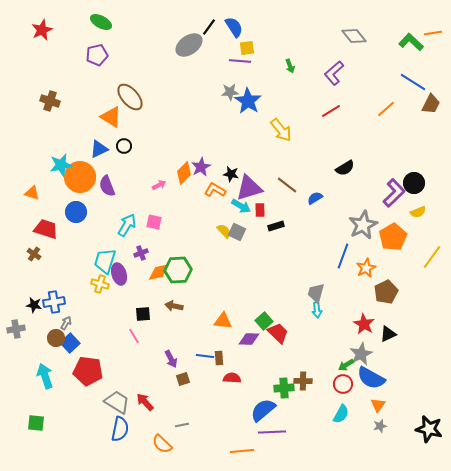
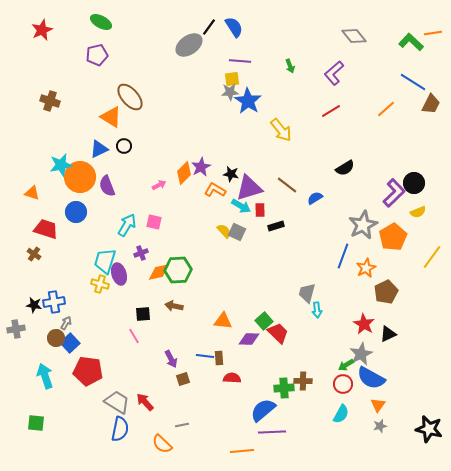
yellow square at (247, 48): moved 15 px left, 31 px down
gray trapezoid at (316, 293): moved 9 px left
